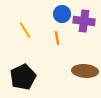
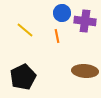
blue circle: moved 1 px up
purple cross: moved 1 px right
yellow line: rotated 18 degrees counterclockwise
orange line: moved 2 px up
